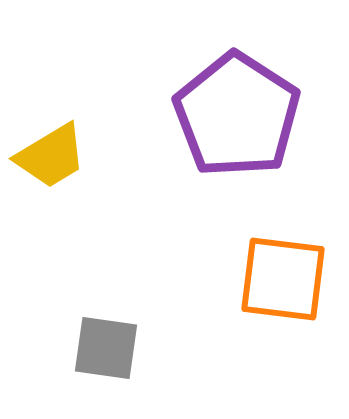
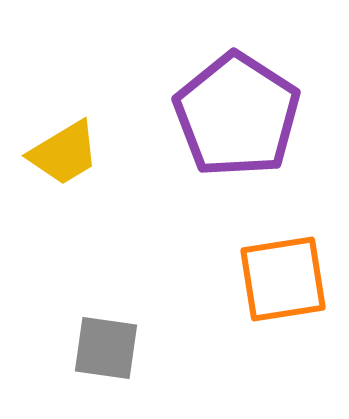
yellow trapezoid: moved 13 px right, 3 px up
orange square: rotated 16 degrees counterclockwise
